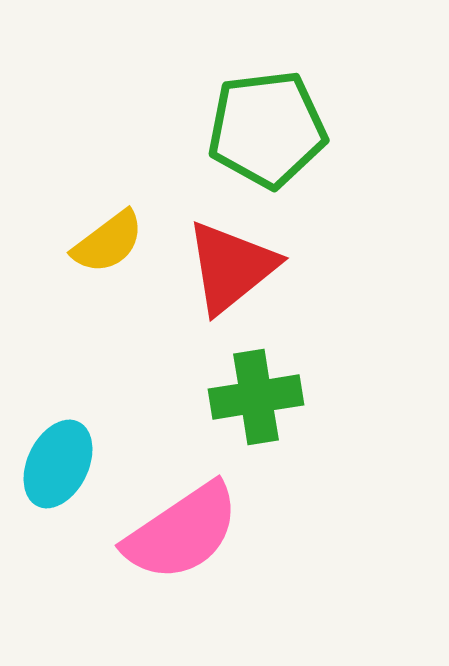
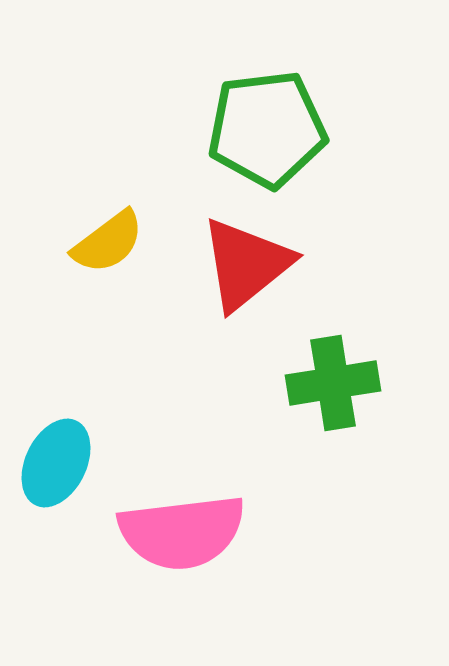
red triangle: moved 15 px right, 3 px up
green cross: moved 77 px right, 14 px up
cyan ellipse: moved 2 px left, 1 px up
pink semicircle: rotated 27 degrees clockwise
